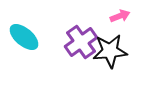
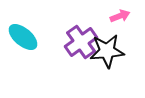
cyan ellipse: moved 1 px left
black star: moved 3 px left
